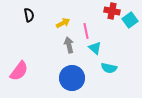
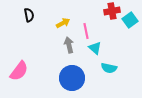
red cross: rotated 21 degrees counterclockwise
